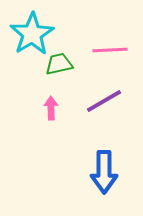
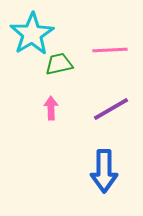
purple line: moved 7 px right, 8 px down
blue arrow: moved 1 px up
